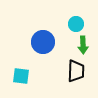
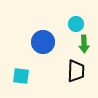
green arrow: moved 1 px right, 1 px up
